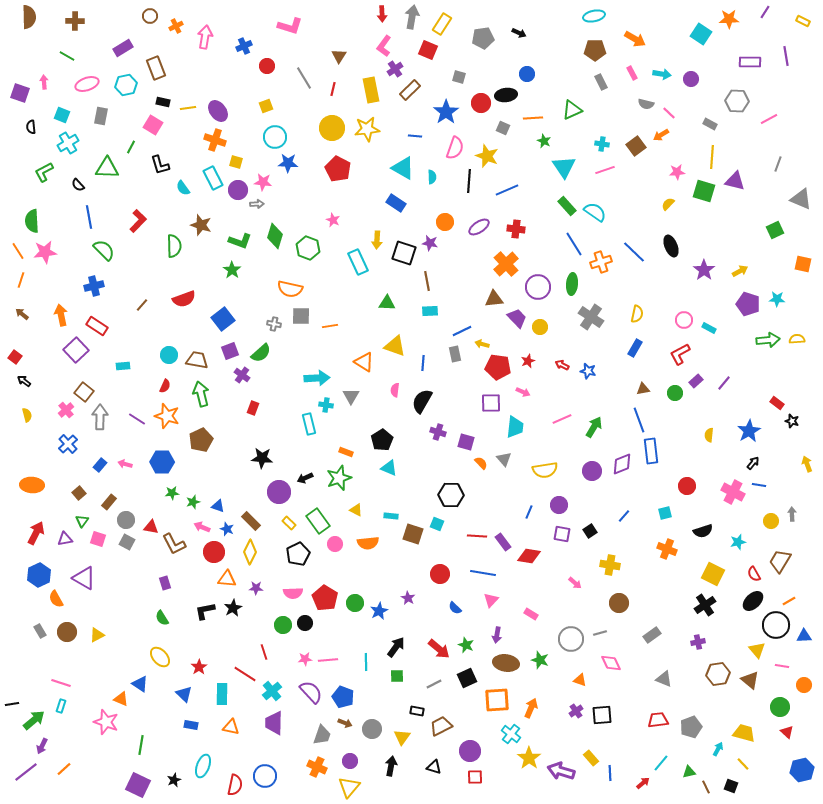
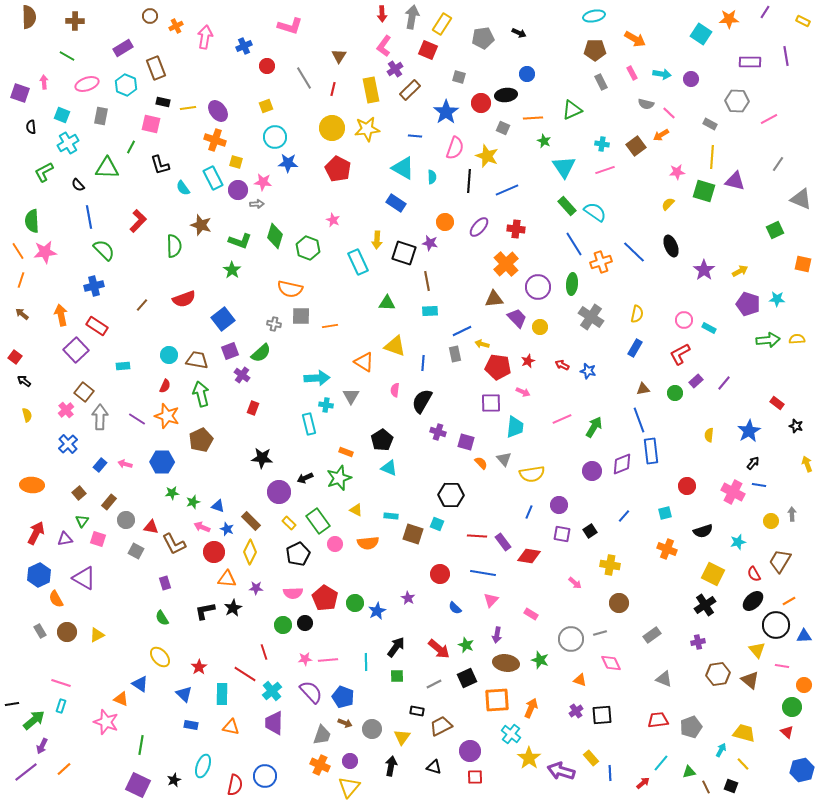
cyan hexagon at (126, 85): rotated 25 degrees counterclockwise
pink square at (153, 125): moved 2 px left, 1 px up; rotated 18 degrees counterclockwise
gray line at (778, 164): rotated 14 degrees clockwise
purple ellipse at (479, 227): rotated 15 degrees counterclockwise
black star at (792, 421): moved 4 px right, 5 px down
yellow semicircle at (545, 470): moved 13 px left, 4 px down
gray square at (127, 542): moved 9 px right, 9 px down
blue star at (379, 611): moved 2 px left
green circle at (780, 707): moved 12 px right
cyan arrow at (718, 749): moved 3 px right, 1 px down
orange cross at (317, 767): moved 3 px right, 2 px up
